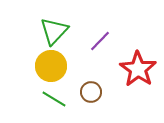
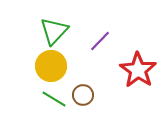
red star: moved 1 px down
brown circle: moved 8 px left, 3 px down
